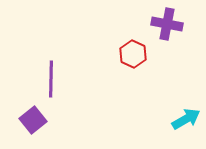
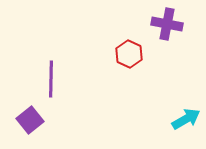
red hexagon: moved 4 px left
purple square: moved 3 px left
